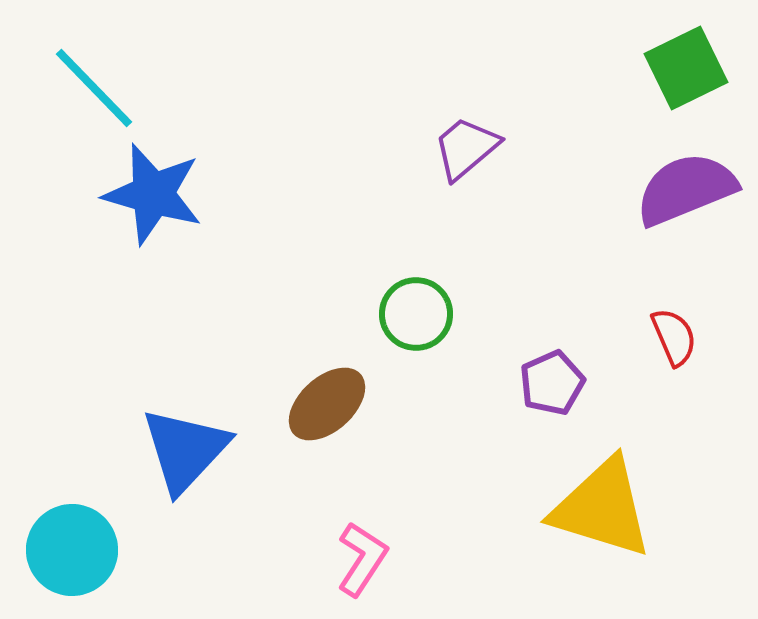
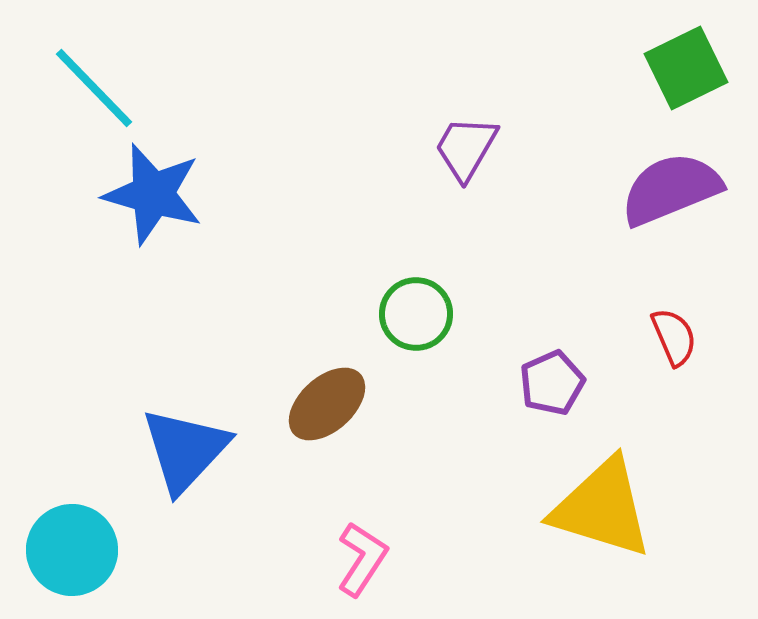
purple trapezoid: rotated 20 degrees counterclockwise
purple semicircle: moved 15 px left
